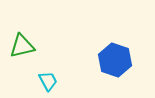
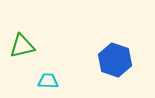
cyan trapezoid: rotated 60 degrees counterclockwise
